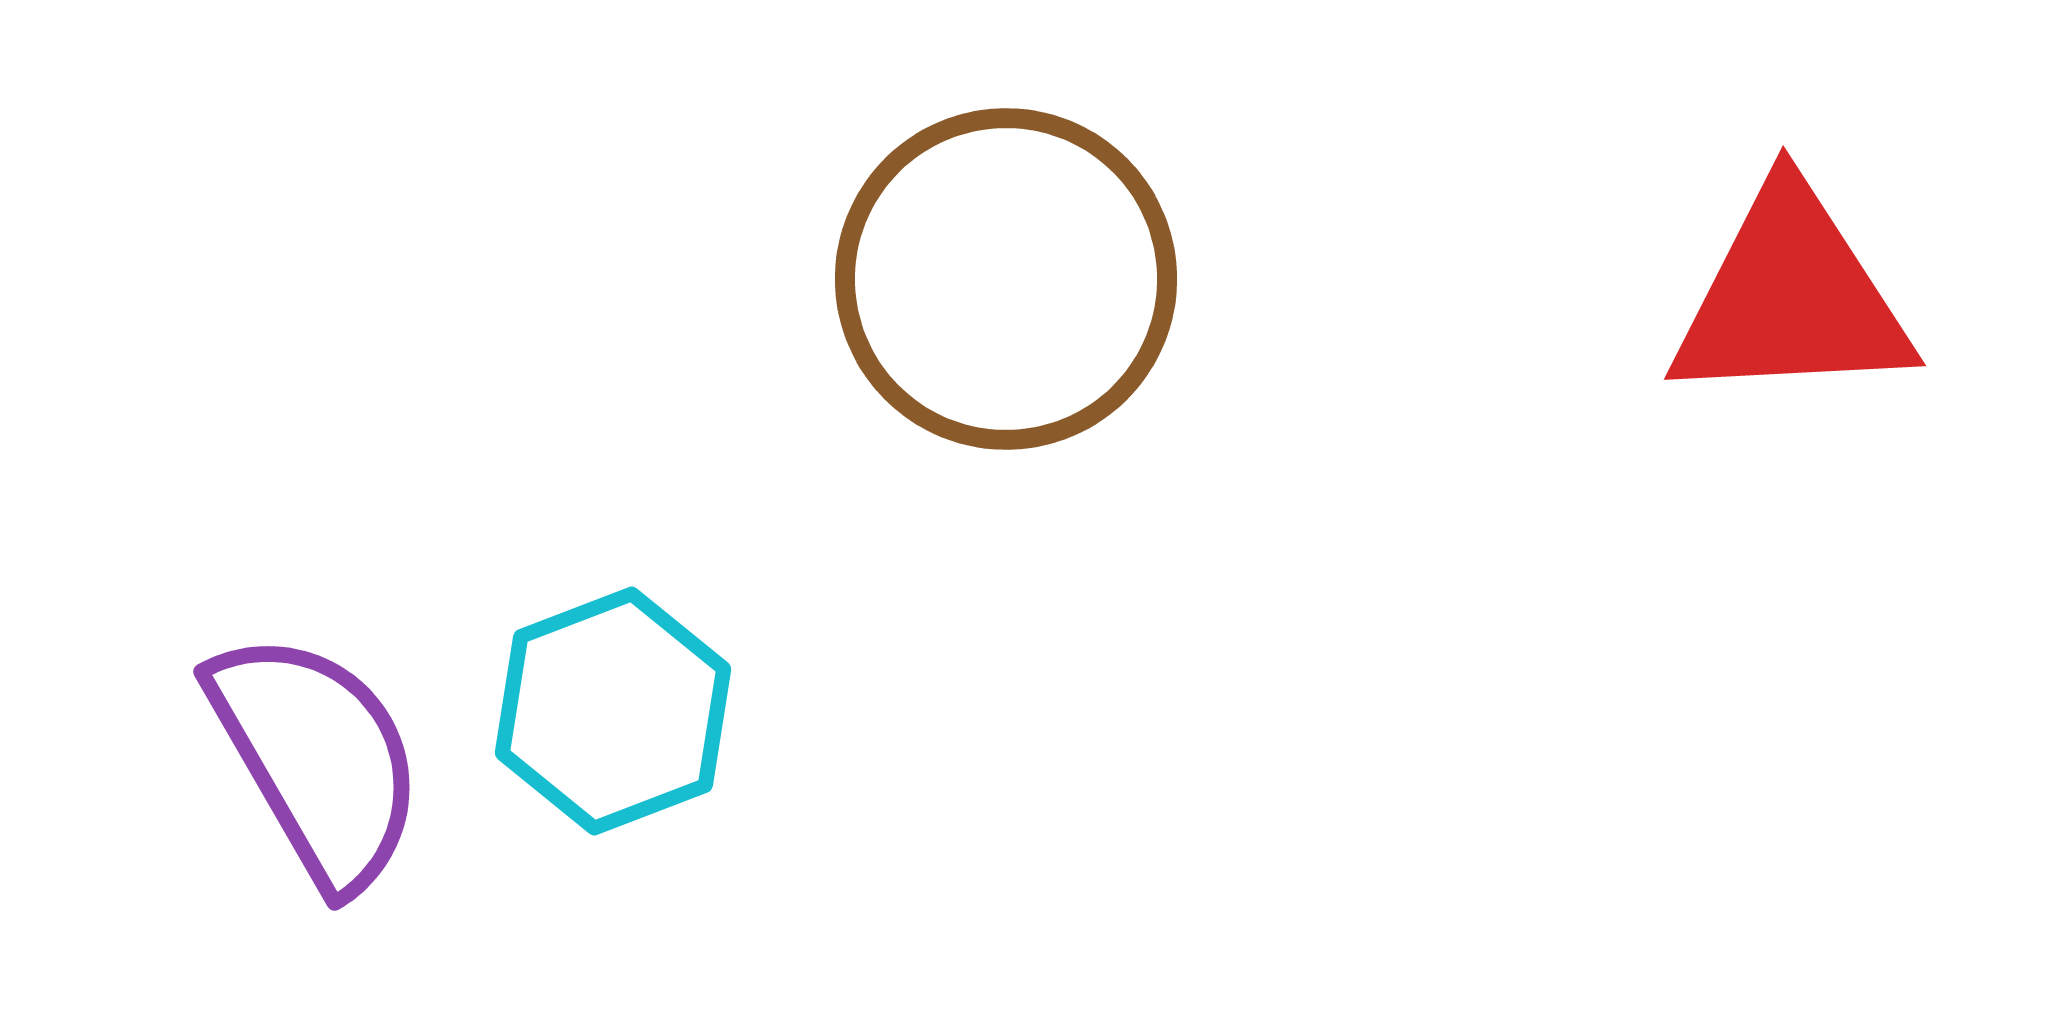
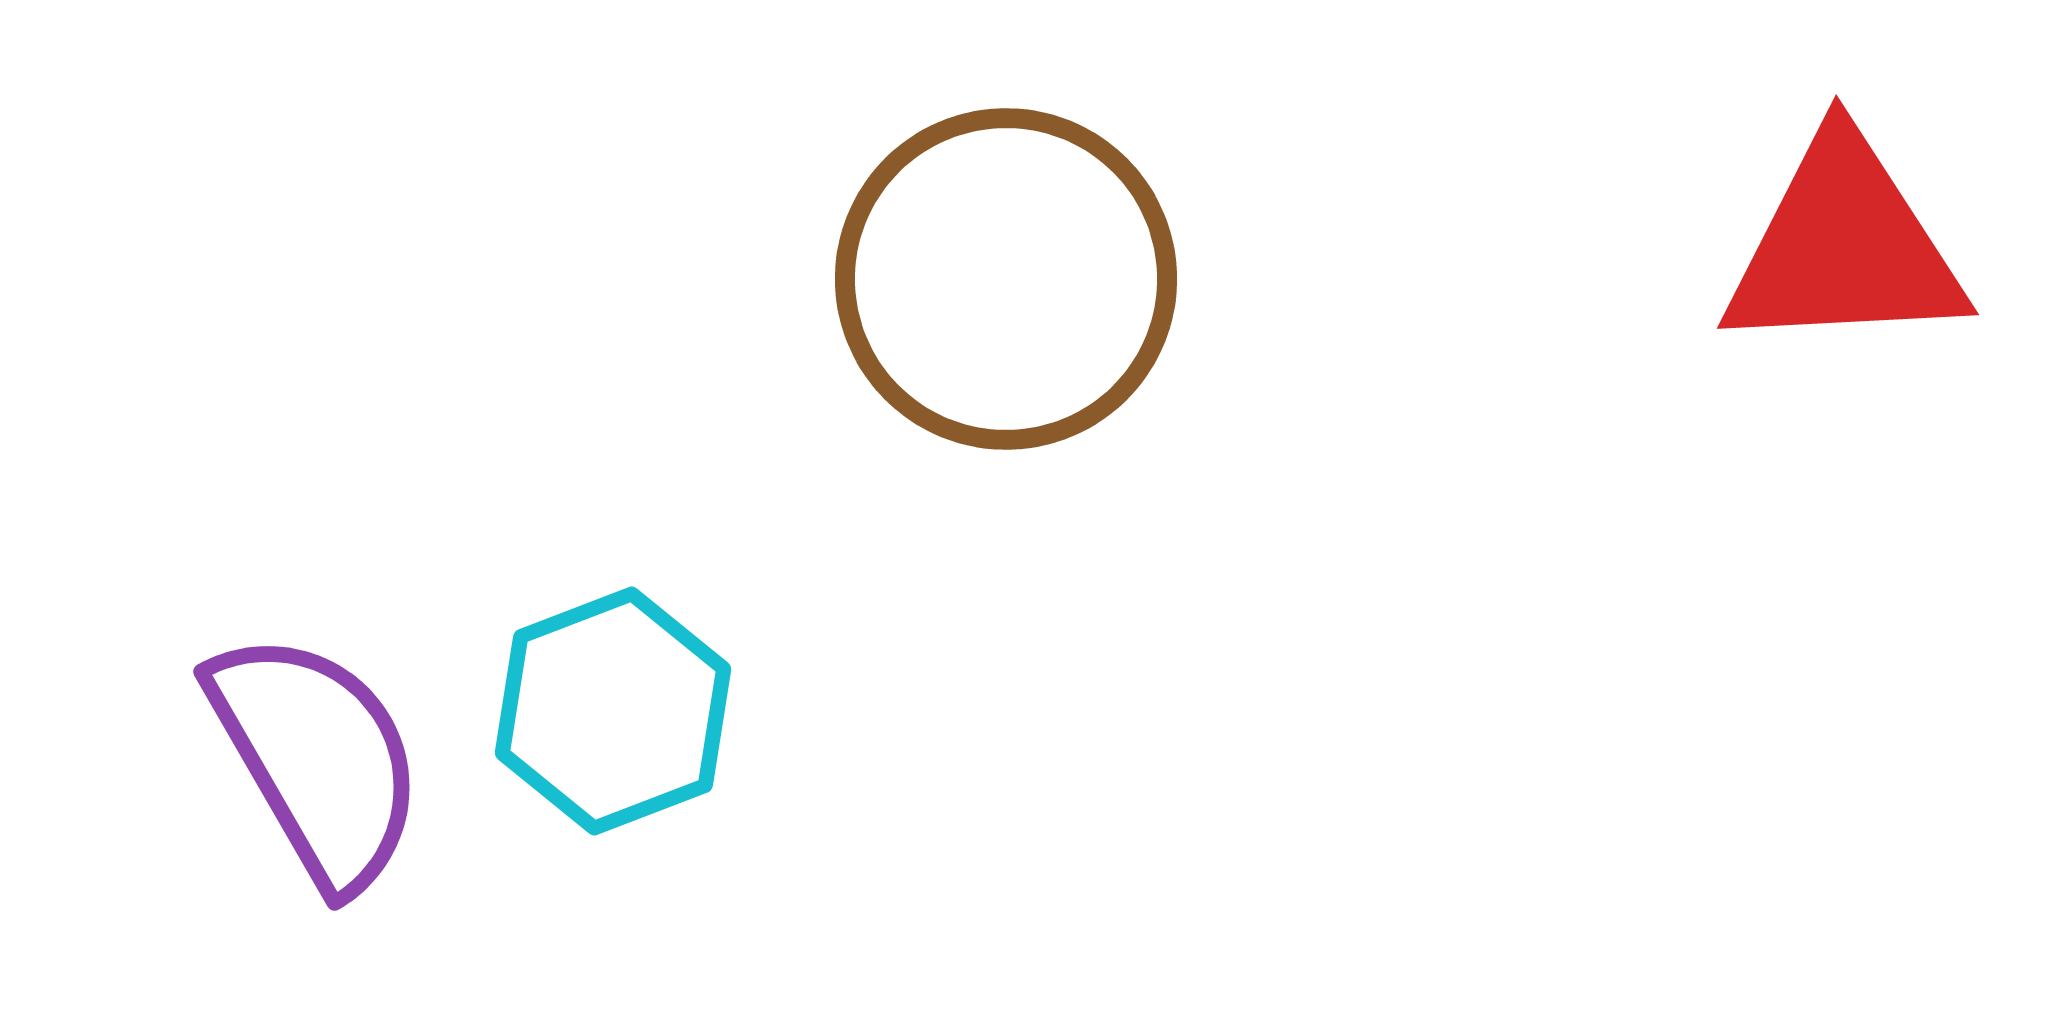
red triangle: moved 53 px right, 51 px up
